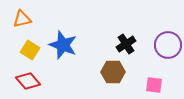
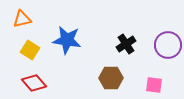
blue star: moved 4 px right, 5 px up; rotated 12 degrees counterclockwise
brown hexagon: moved 2 px left, 6 px down
red diamond: moved 6 px right, 2 px down
